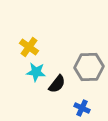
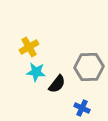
yellow cross: rotated 24 degrees clockwise
